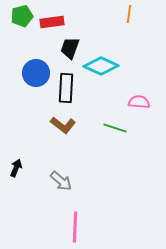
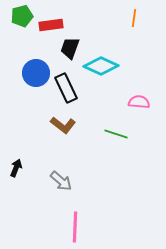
orange line: moved 5 px right, 4 px down
red rectangle: moved 1 px left, 3 px down
black rectangle: rotated 28 degrees counterclockwise
green line: moved 1 px right, 6 px down
